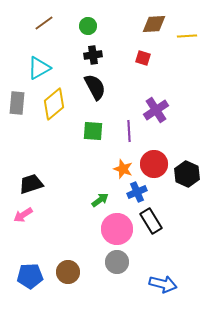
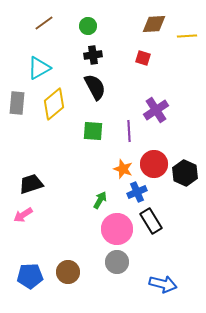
black hexagon: moved 2 px left, 1 px up
green arrow: rotated 24 degrees counterclockwise
